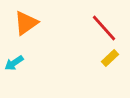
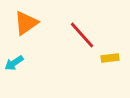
red line: moved 22 px left, 7 px down
yellow rectangle: rotated 36 degrees clockwise
